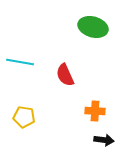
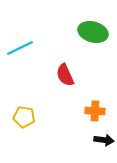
green ellipse: moved 5 px down
cyan line: moved 14 px up; rotated 36 degrees counterclockwise
